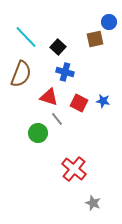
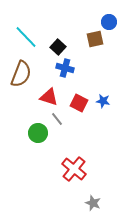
blue cross: moved 4 px up
